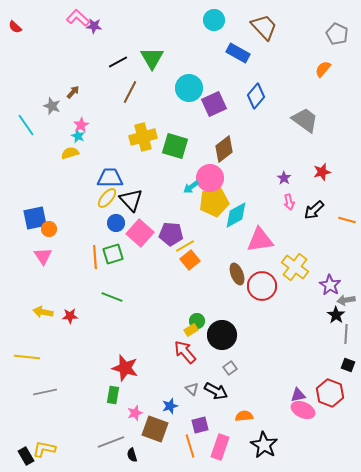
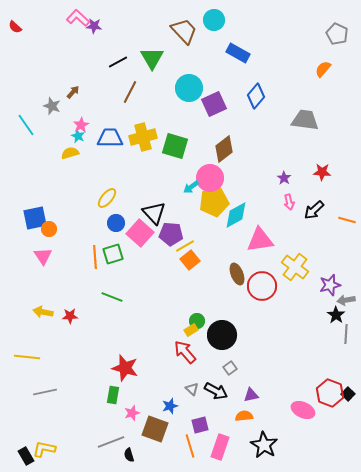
brown trapezoid at (264, 27): moved 80 px left, 4 px down
gray trapezoid at (305, 120): rotated 28 degrees counterclockwise
red star at (322, 172): rotated 18 degrees clockwise
blue trapezoid at (110, 178): moved 40 px up
black triangle at (131, 200): moved 23 px right, 13 px down
purple star at (330, 285): rotated 25 degrees clockwise
black square at (348, 365): moved 29 px down; rotated 24 degrees clockwise
purple triangle at (298, 395): moved 47 px left
pink star at (135, 413): moved 3 px left
black semicircle at (132, 455): moved 3 px left
